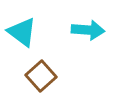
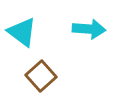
cyan arrow: moved 1 px right, 1 px up
